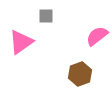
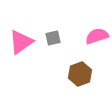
gray square: moved 7 px right, 22 px down; rotated 14 degrees counterclockwise
pink semicircle: rotated 20 degrees clockwise
